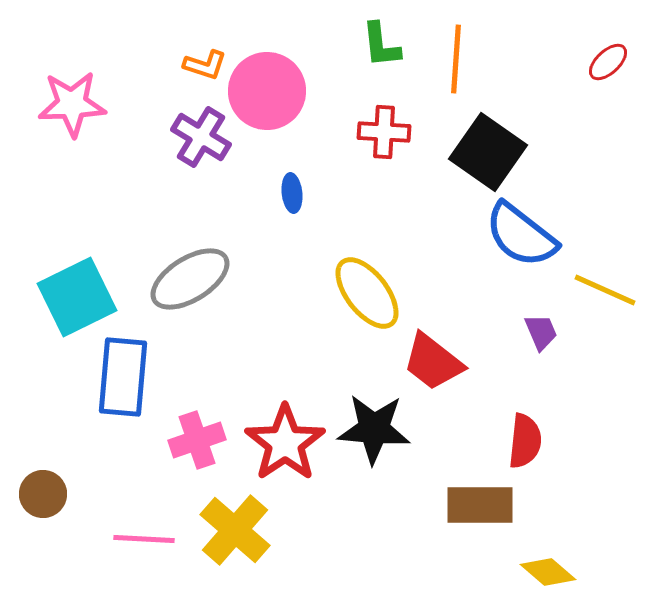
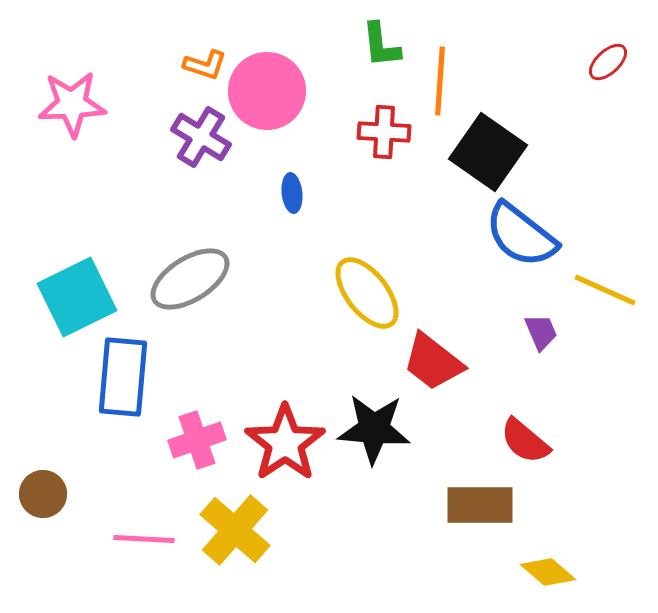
orange line: moved 16 px left, 22 px down
red semicircle: rotated 124 degrees clockwise
